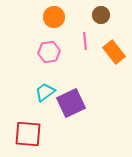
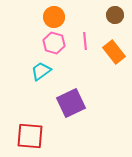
brown circle: moved 14 px right
pink hexagon: moved 5 px right, 9 px up; rotated 25 degrees clockwise
cyan trapezoid: moved 4 px left, 21 px up
red square: moved 2 px right, 2 px down
